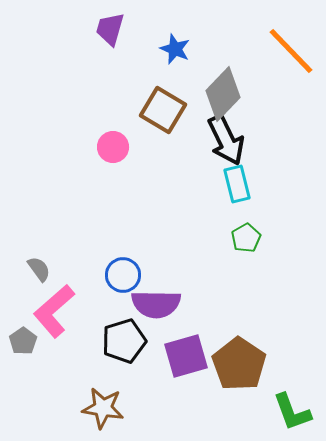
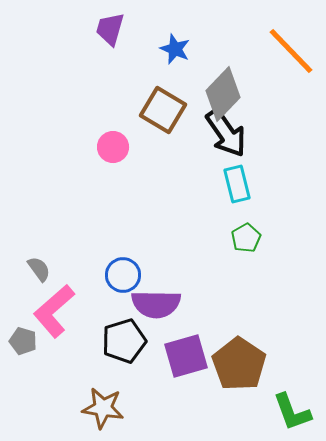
black arrow: moved 7 px up; rotated 9 degrees counterclockwise
gray pentagon: rotated 20 degrees counterclockwise
